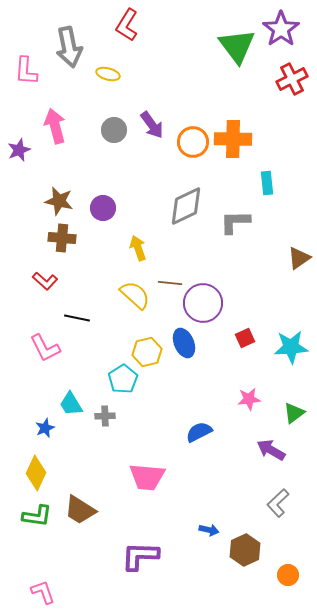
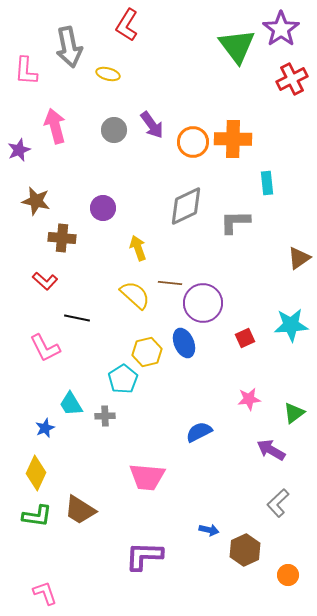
brown star at (59, 201): moved 23 px left
cyan star at (291, 347): moved 22 px up
purple L-shape at (140, 556): moved 4 px right
pink L-shape at (43, 592): moved 2 px right, 1 px down
